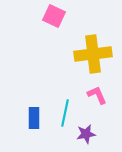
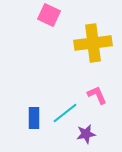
pink square: moved 5 px left, 1 px up
yellow cross: moved 11 px up
cyan line: rotated 40 degrees clockwise
